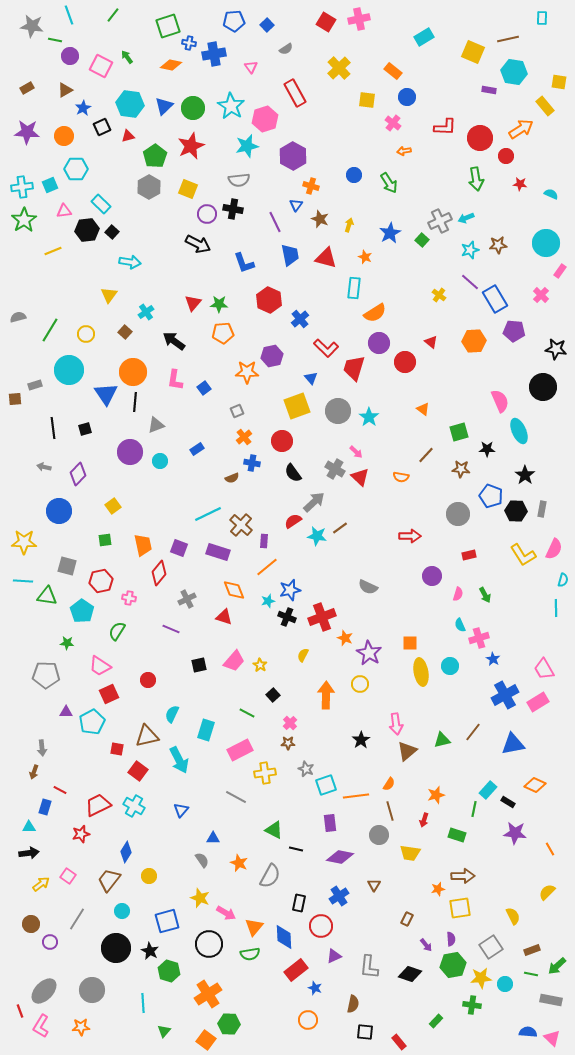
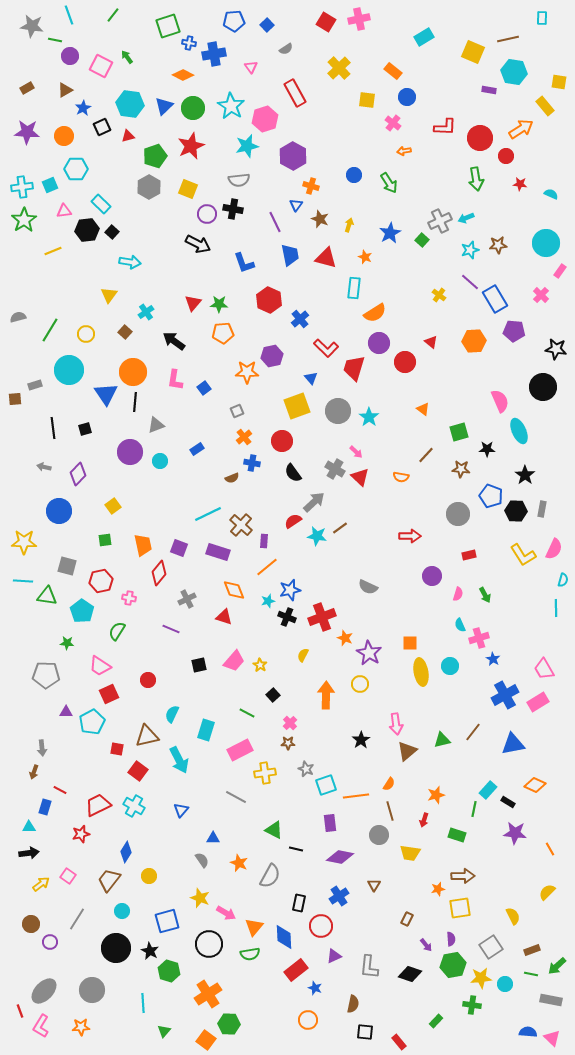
orange diamond at (171, 65): moved 12 px right, 10 px down; rotated 15 degrees clockwise
green pentagon at (155, 156): rotated 15 degrees clockwise
